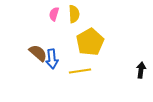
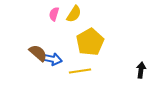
yellow semicircle: rotated 36 degrees clockwise
blue arrow: rotated 72 degrees counterclockwise
